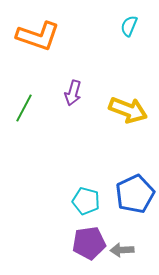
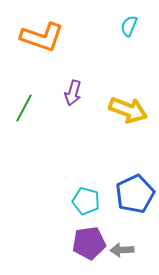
orange L-shape: moved 4 px right, 1 px down
